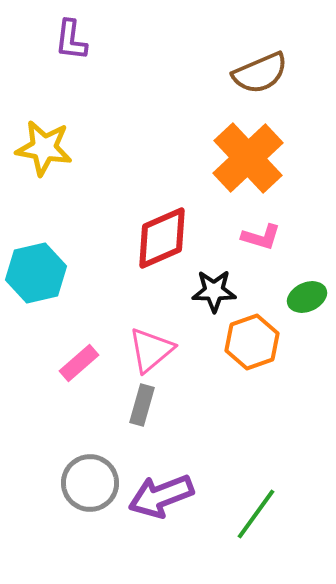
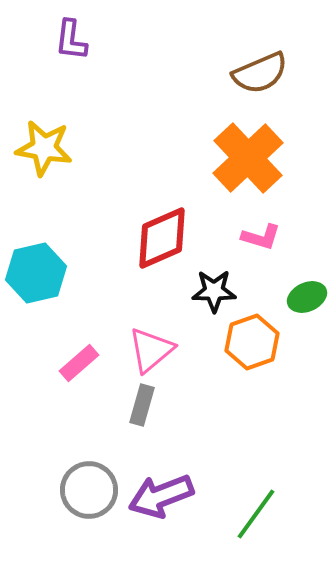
gray circle: moved 1 px left, 7 px down
